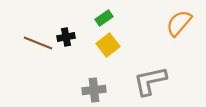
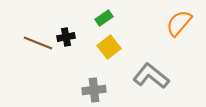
yellow square: moved 1 px right, 2 px down
gray L-shape: moved 1 px right, 5 px up; rotated 51 degrees clockwise
